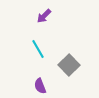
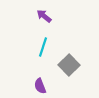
purple arrow: rotated 84 degrees clockwise
cyan line: moved 5 px right, 2 px up; rotated 48 degrees clockwise
